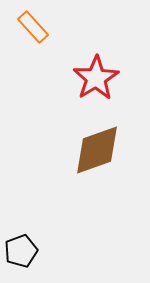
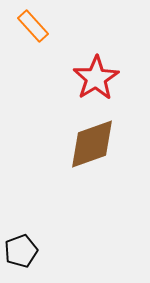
orange rectangle: moved 1 px up
brown diamond: moved 5 px left, 6 px up
